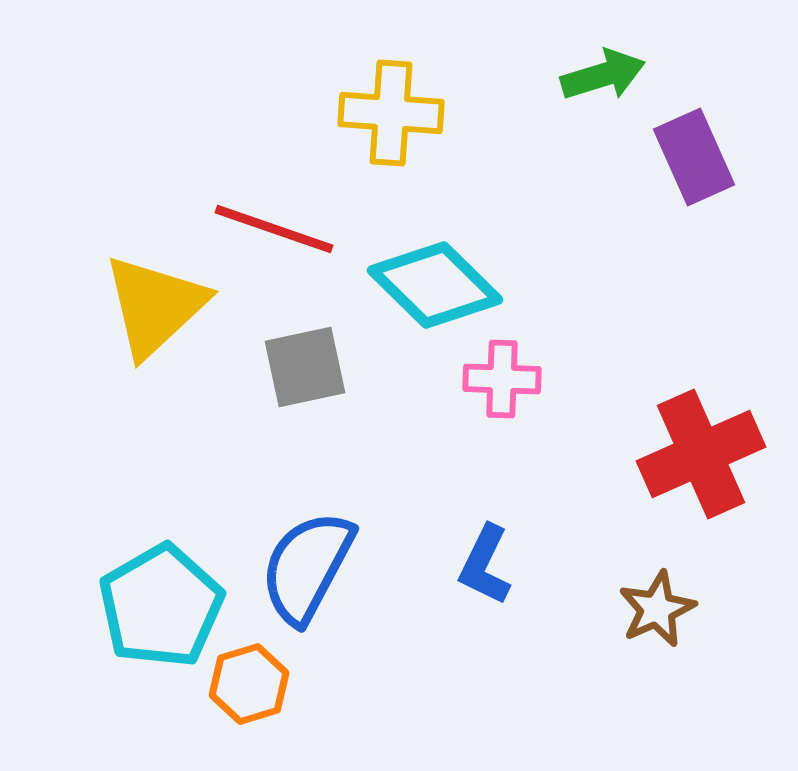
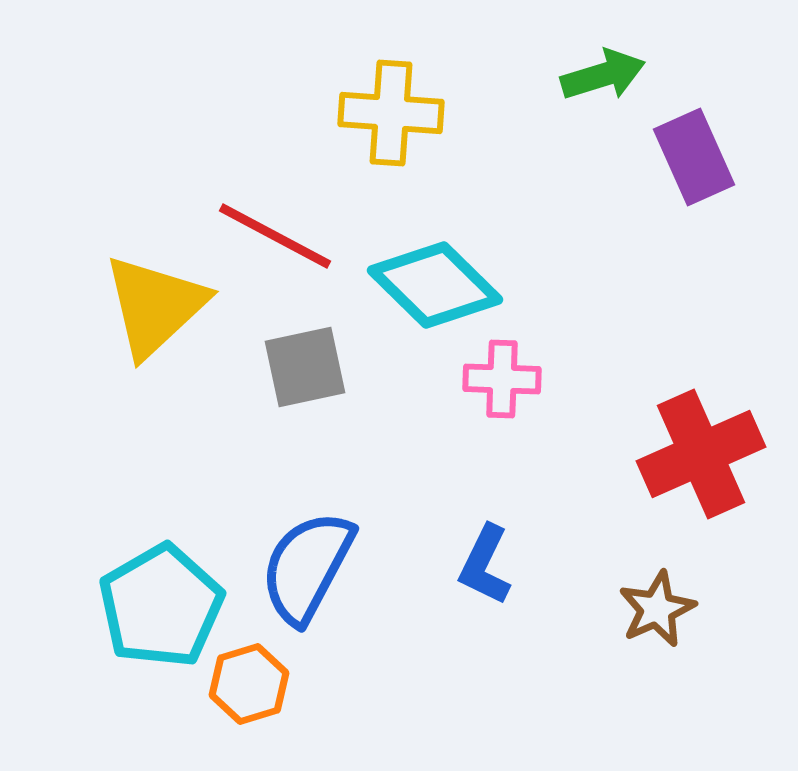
red line: moved 1 px right, 7 px down; rotated 9 degrees clockwise
